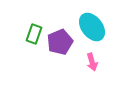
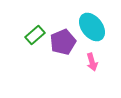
green rectangle: moved 1 px right, 1 px down; rotated 30 degrees clockwise
purple pentagon: moved 3 px right
